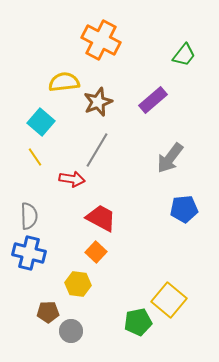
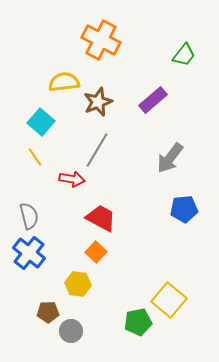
gray semicircle: rotated 12 degrees counterclockwise
blue cross: rotated 24 degrees clockwise
